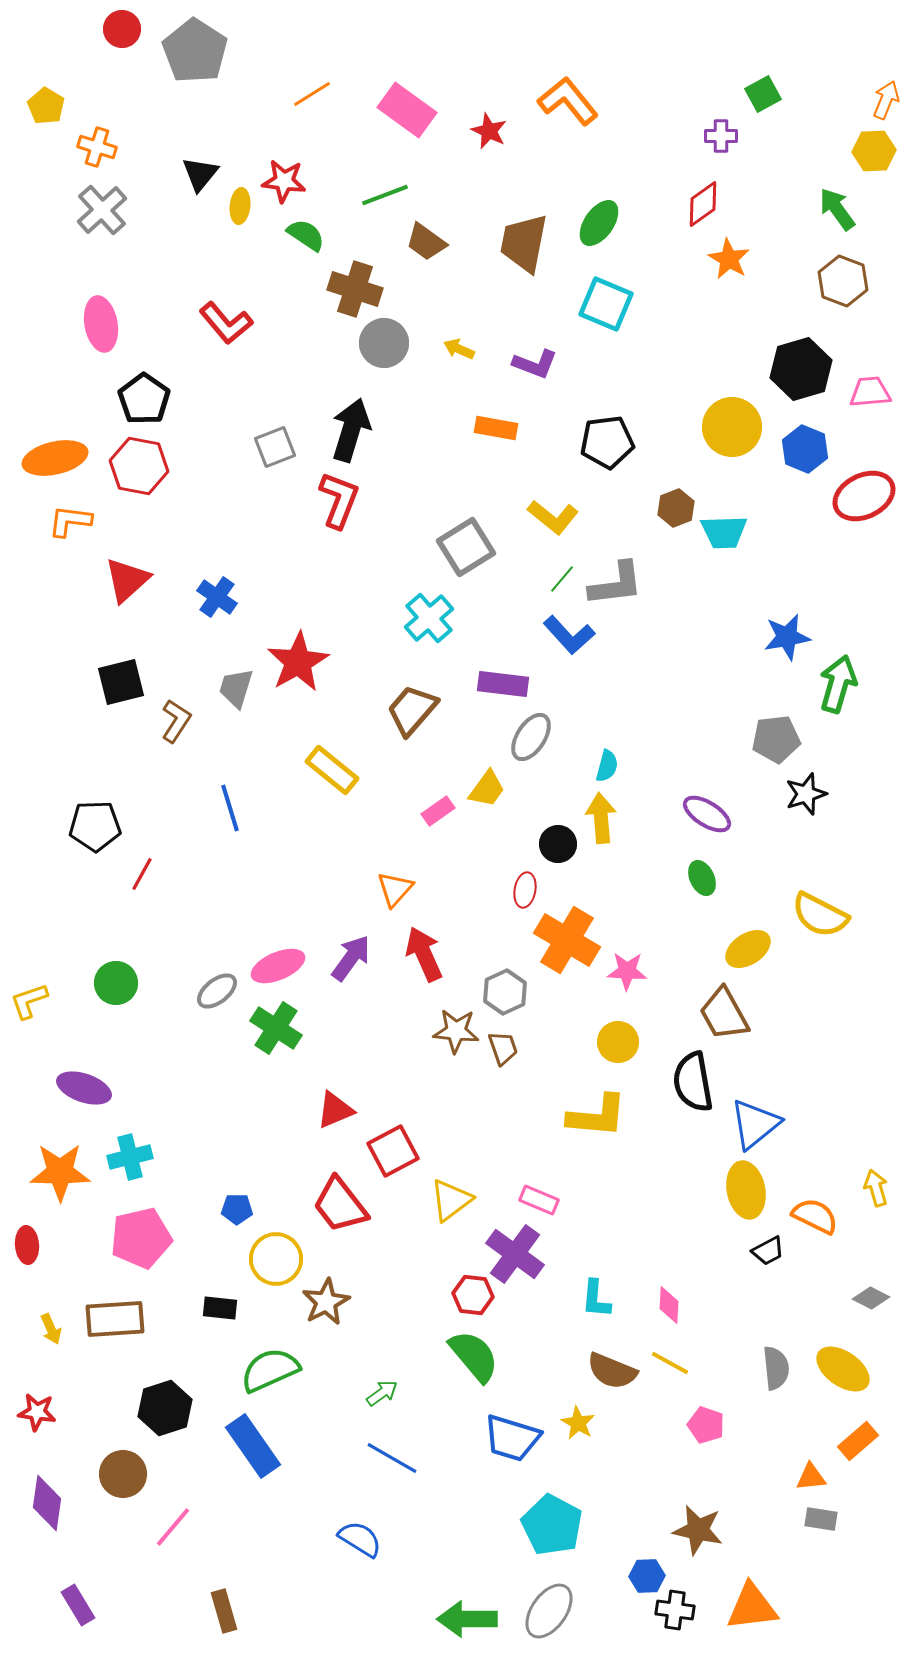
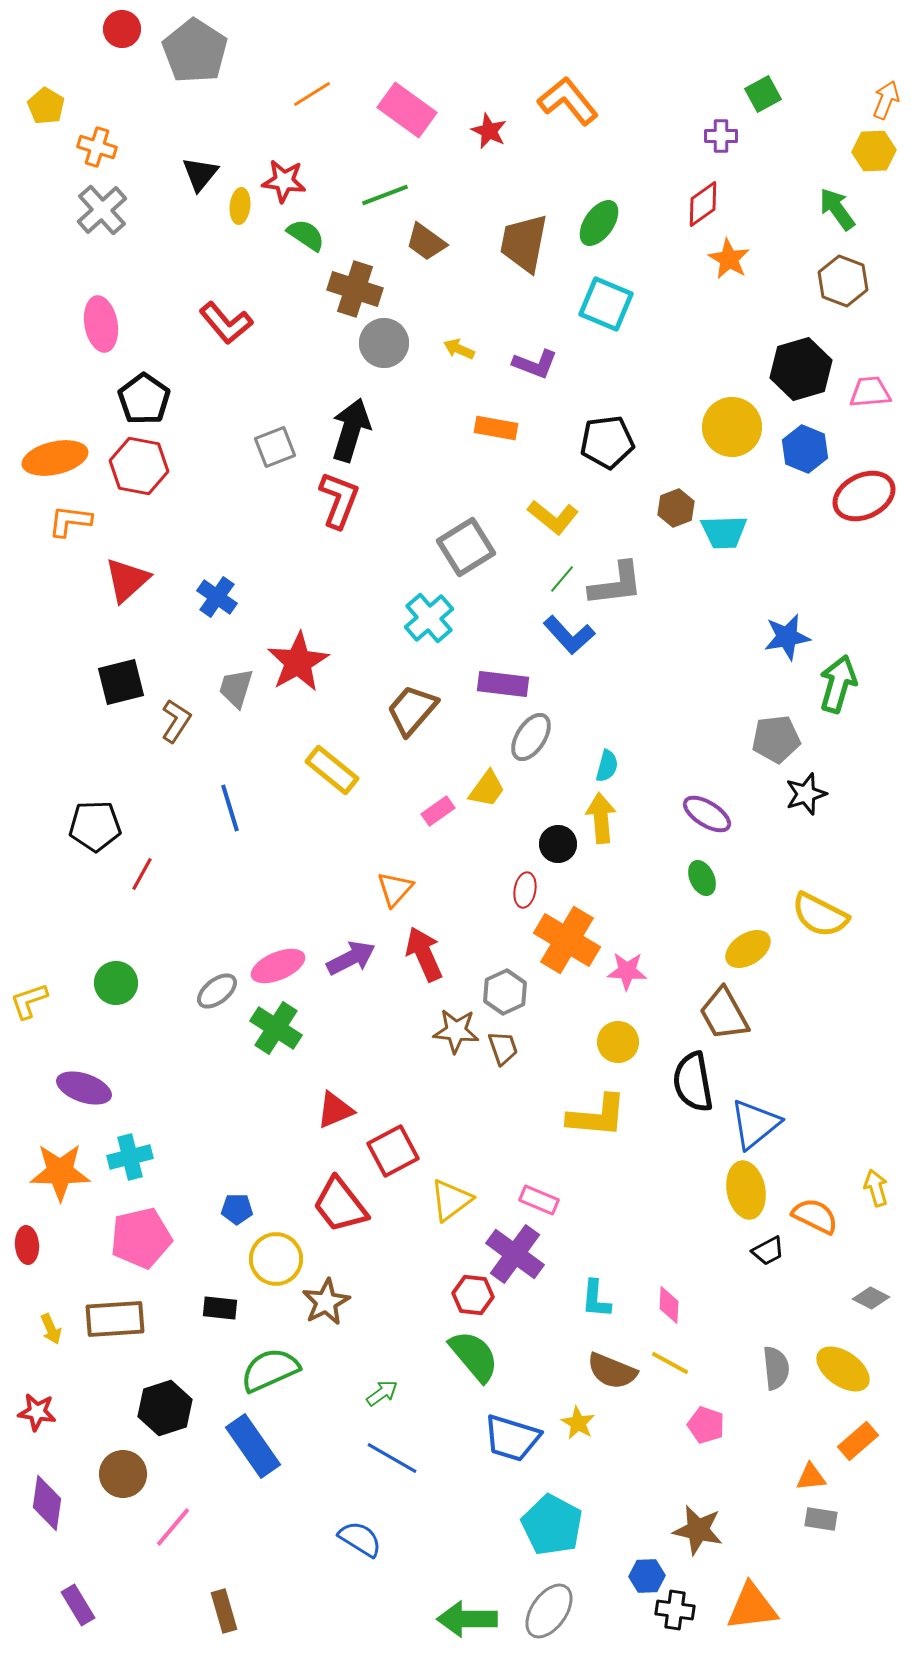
purple arrow at (351, 958): rotated 27 degrees clockwise
